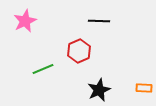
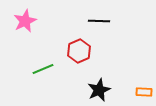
orange rectangle: moved 4 px down
